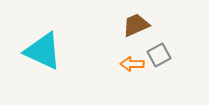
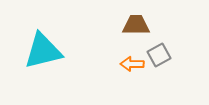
brown trapezoid: rotated 24 degrees clockwise
cyan triangle: rotated 39 degrees counterclockwise
